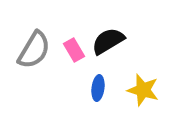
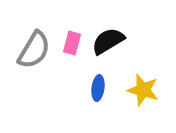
pink rectangle: moved 2 px left, 7 px up; rotated 45 degrees clockwise
